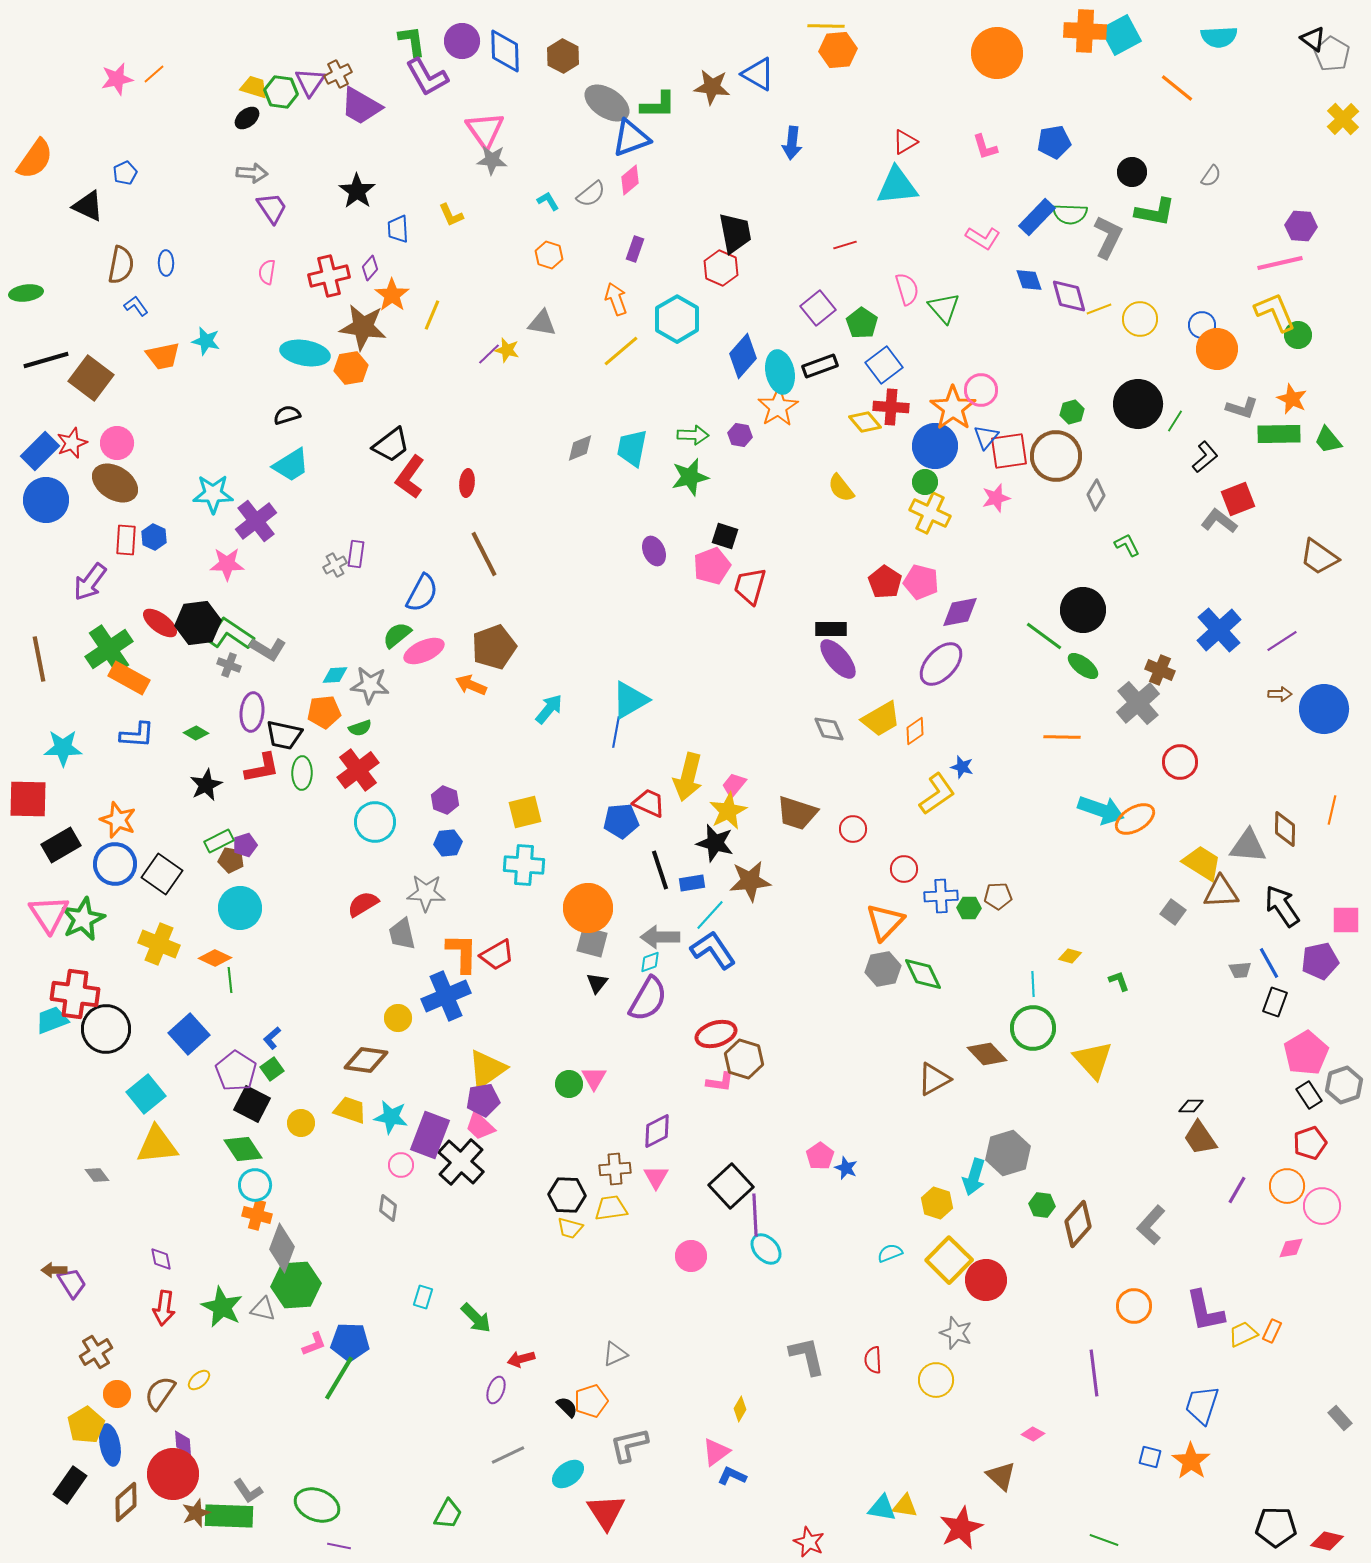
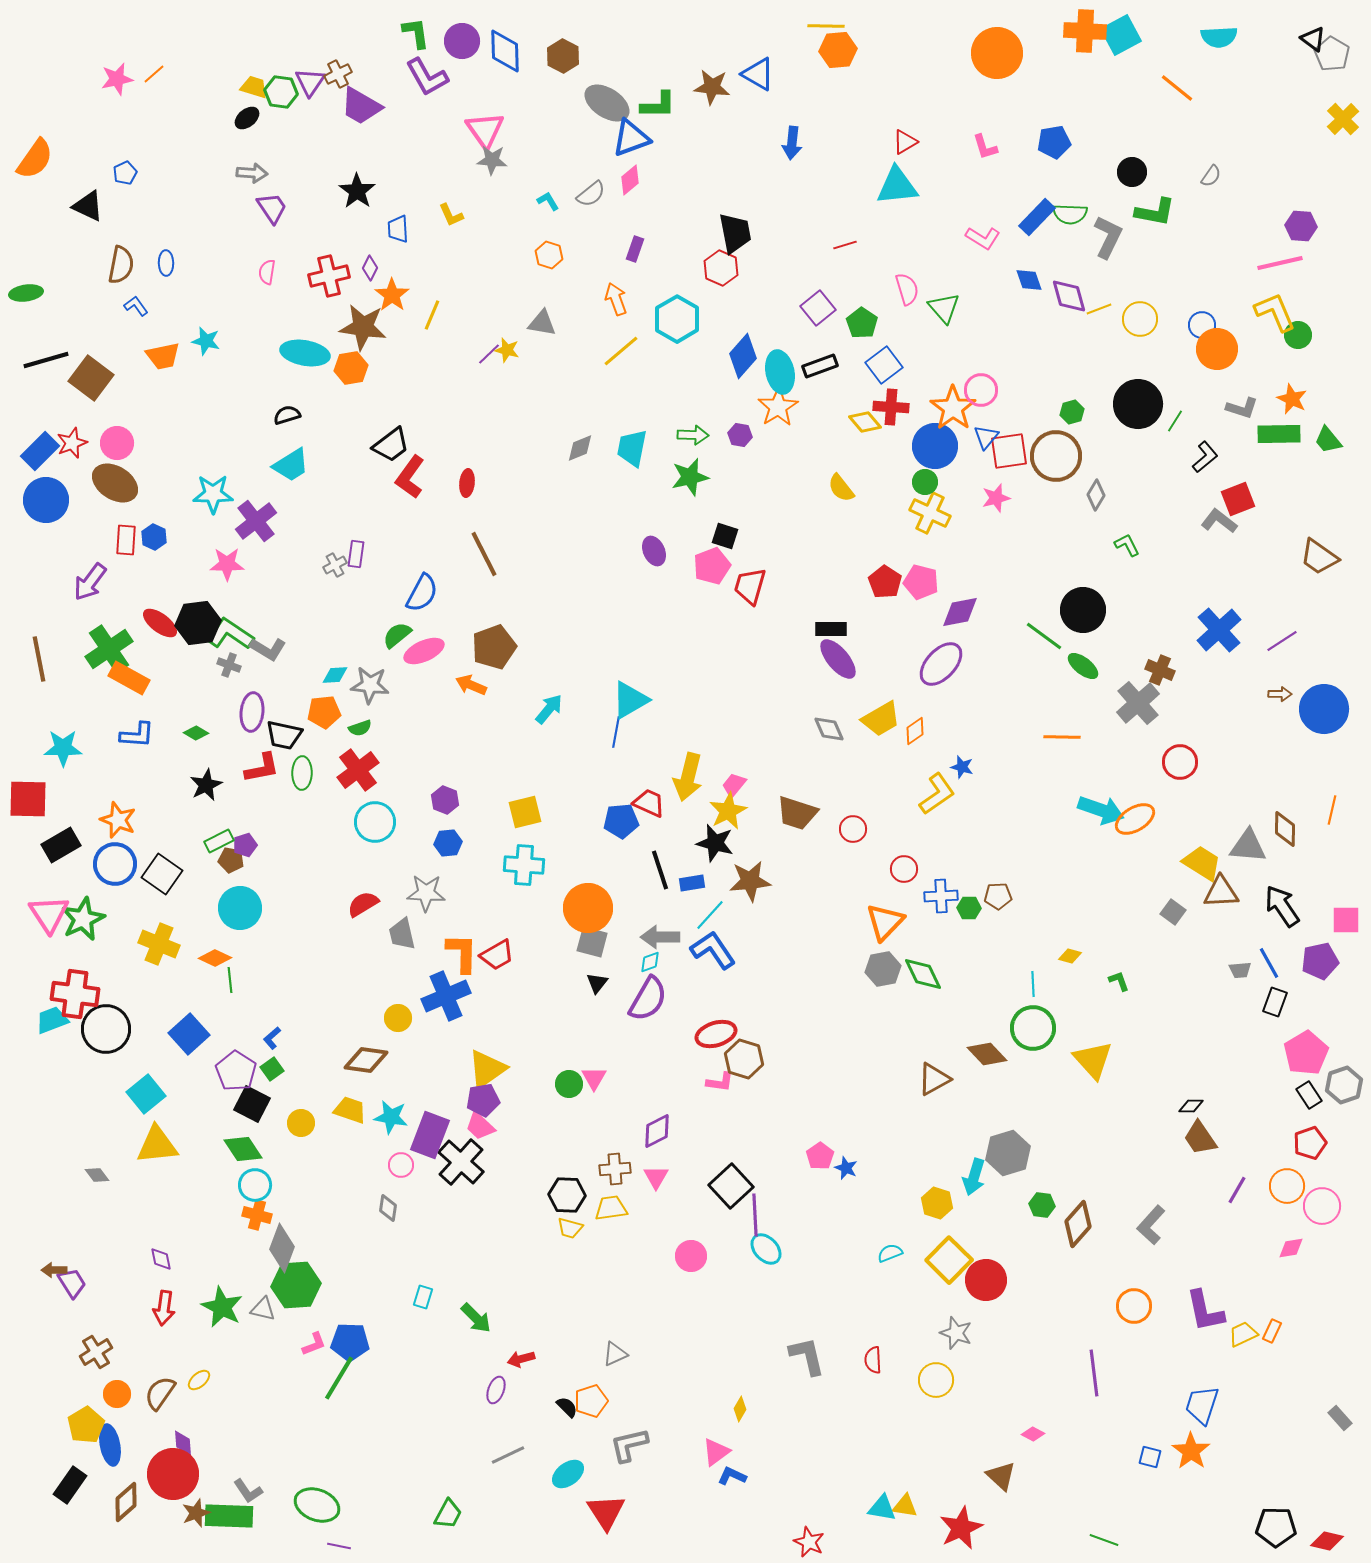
green L-shape at (412, 41): moved 4 px right, 8 px up
purple diamond at (370, 268): rotated 15 degrees counterclockwise
orange star at (1191, 1461): moved 10 px up
